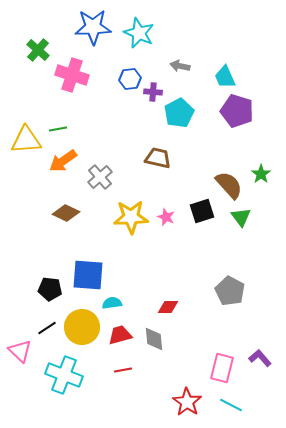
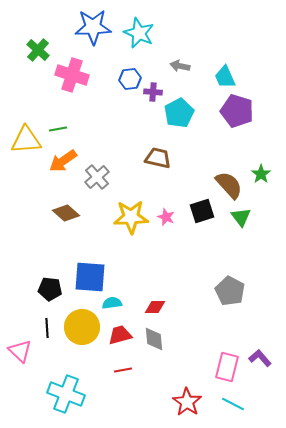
gray cross: moved 3 px left
brown diamond: rotated 16 degrees clockwise
blue square: moved 2 px right, 2 px down
red diamond: moved 13 px left
black line: rotated 60 degrees counterclockwise
pink rectangle: moved 5 px right, 1 px up
cyan cross: moved 2 px right, 19 px down
cyan line: moved 2 px right, 1 px up
